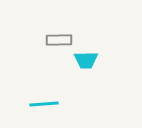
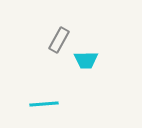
gray rectangle: rotated 60 degrees counterclockwise
